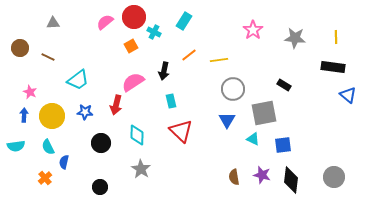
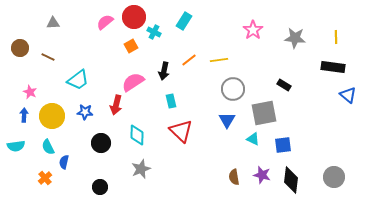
orange line at (189, 55): moved 5 px down
gray star at (141, 169): rotated 18 degrees clockwise
